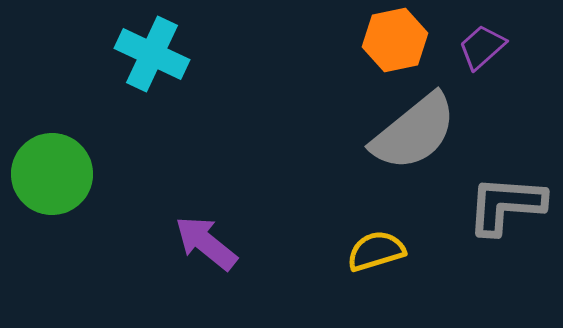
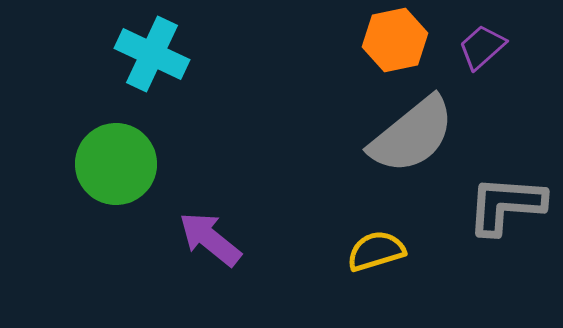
gray semicircle: moved 2 px left, 3 px down
green circle: moved 64 px right, 10 px up
purple arrow: moved 4 px right, 4 px up
